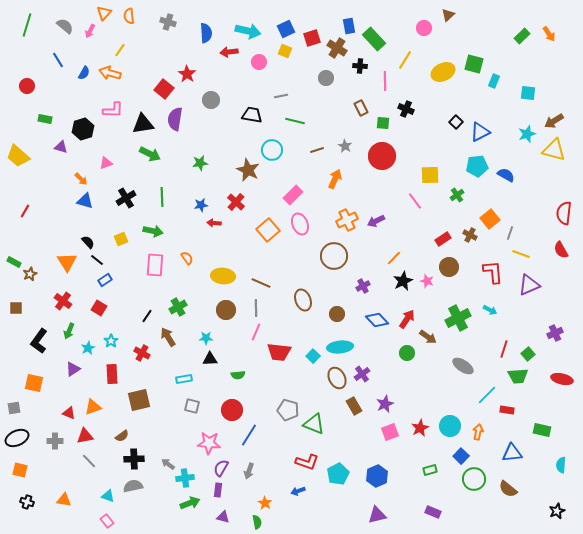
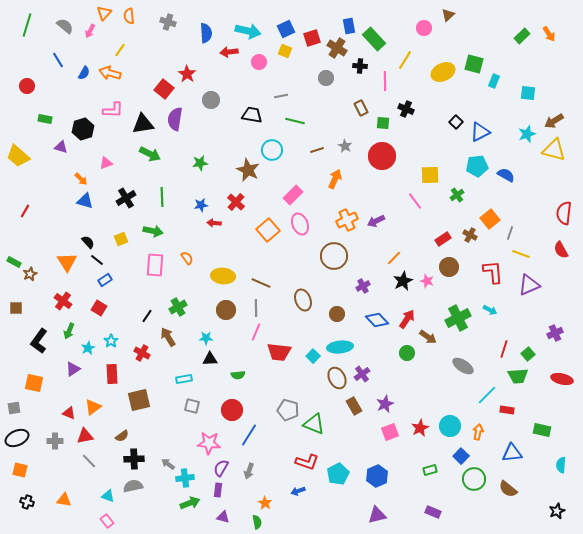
orange triangle at (93, 407): rotated 18 degrees counterclockwise
